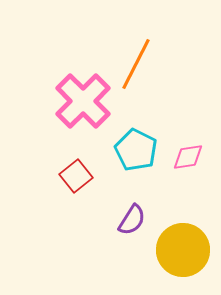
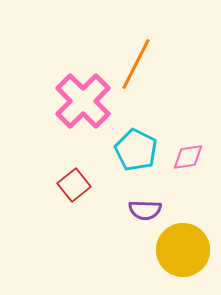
red square: moved 2 px left, 9 px down
purple semicircle: moved 13 px right, 10 px up; rotated 60 degrees clockwise
